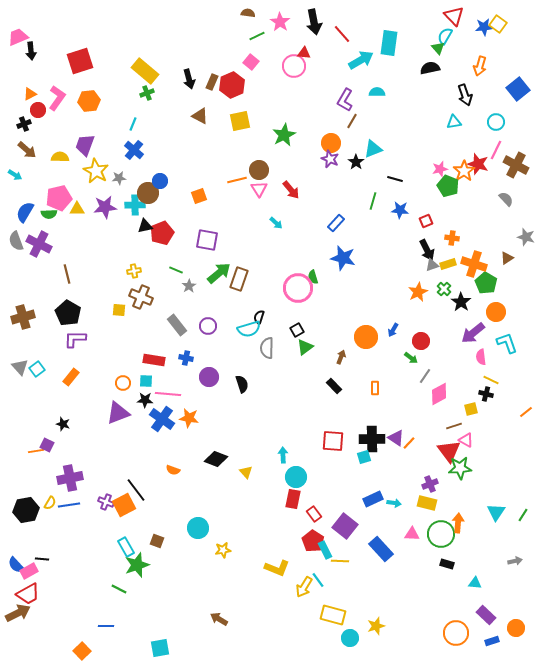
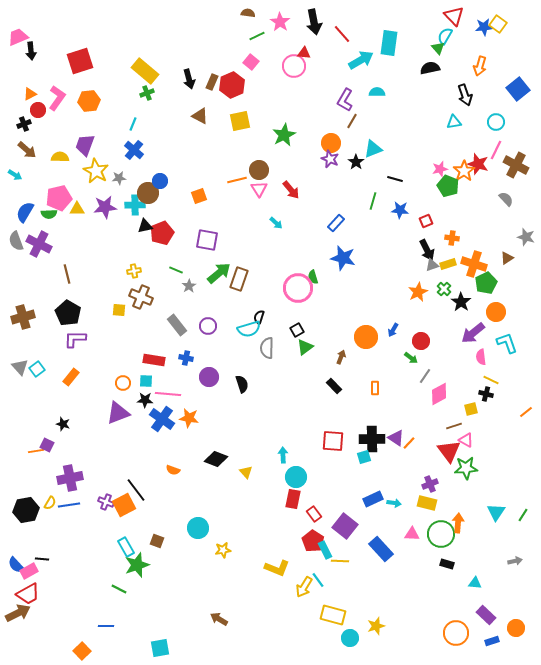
green pentagon at (486, 283): rotated 15 degrees clockwise
green star at (460, 468): moved 6 px right
